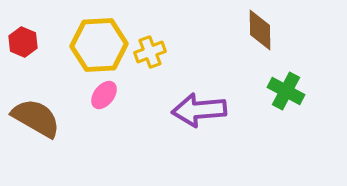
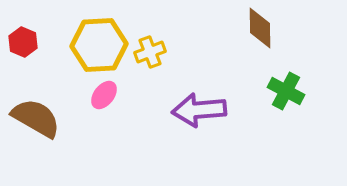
brown diamond: moved 2 px up
